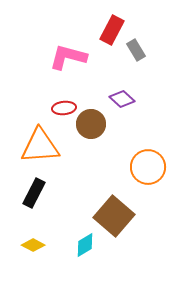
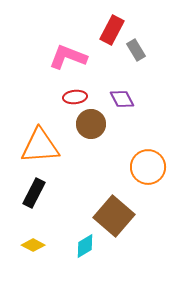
pink L-shape: rotated 6 degrees clockwise
purple diamond: rotated 20 degrees clockwise
red ellipse: moved 11 px right, 11 px up
cyan diamond: moved 1 px down
